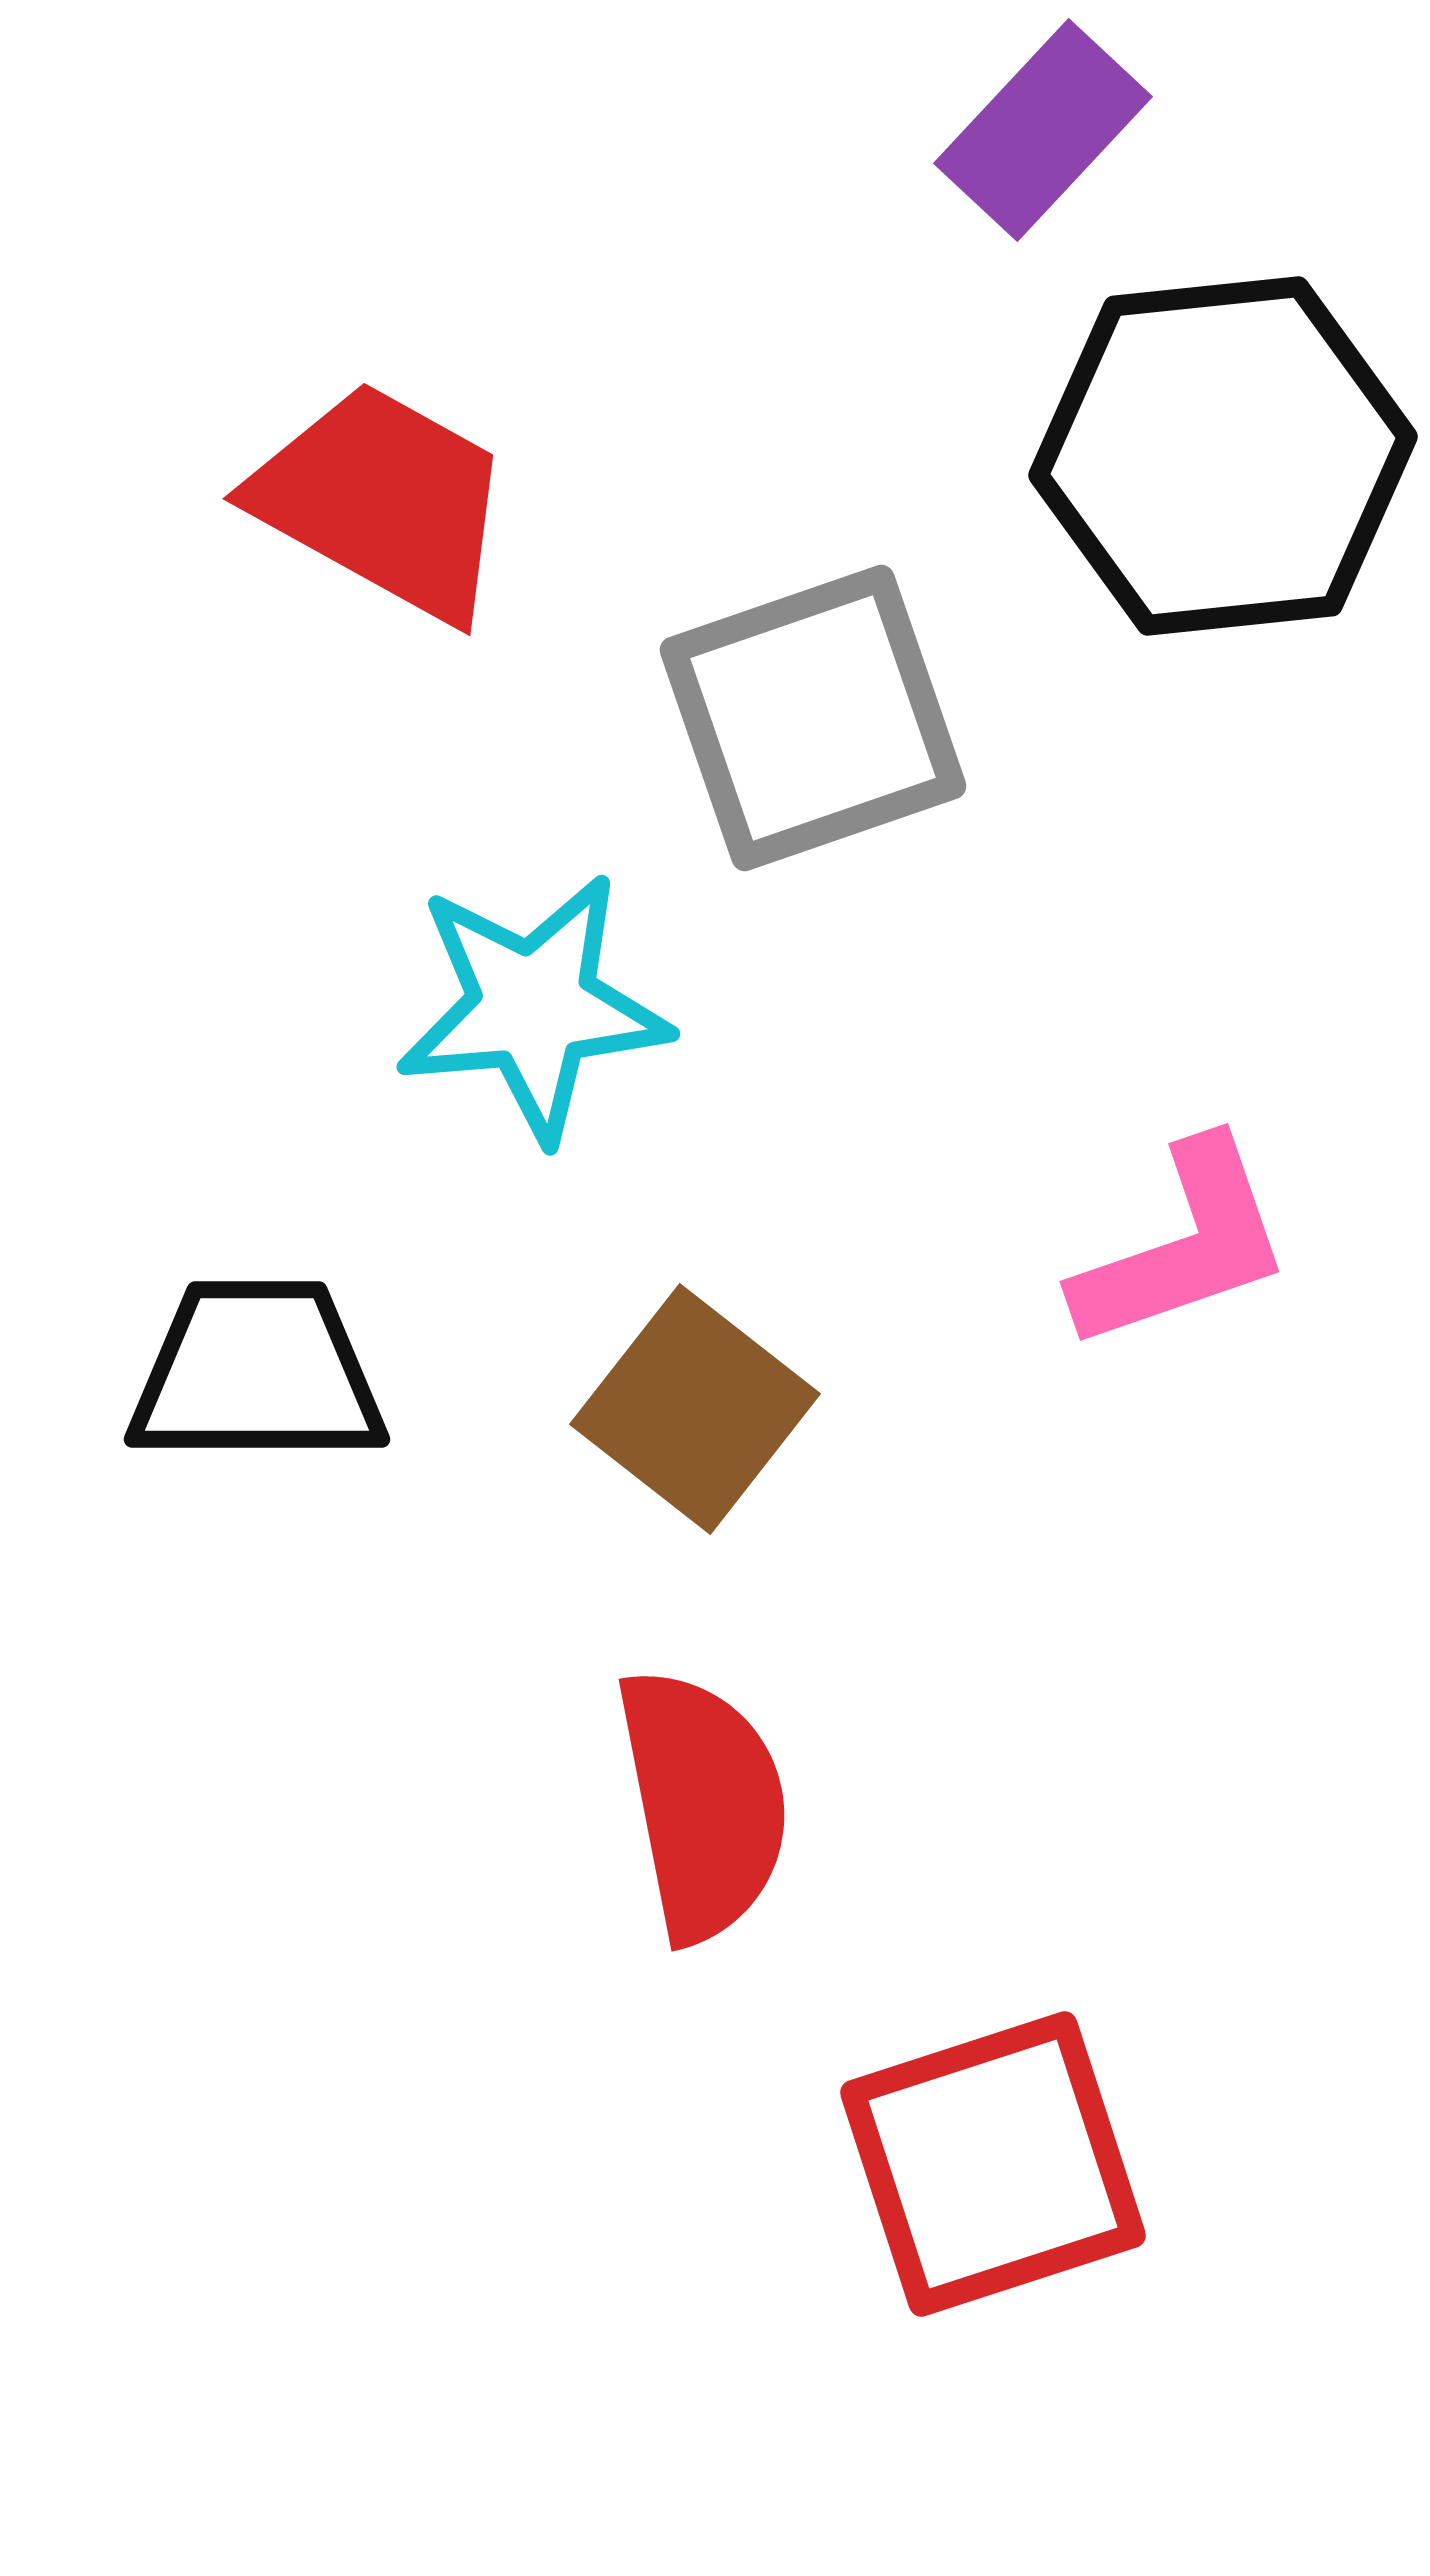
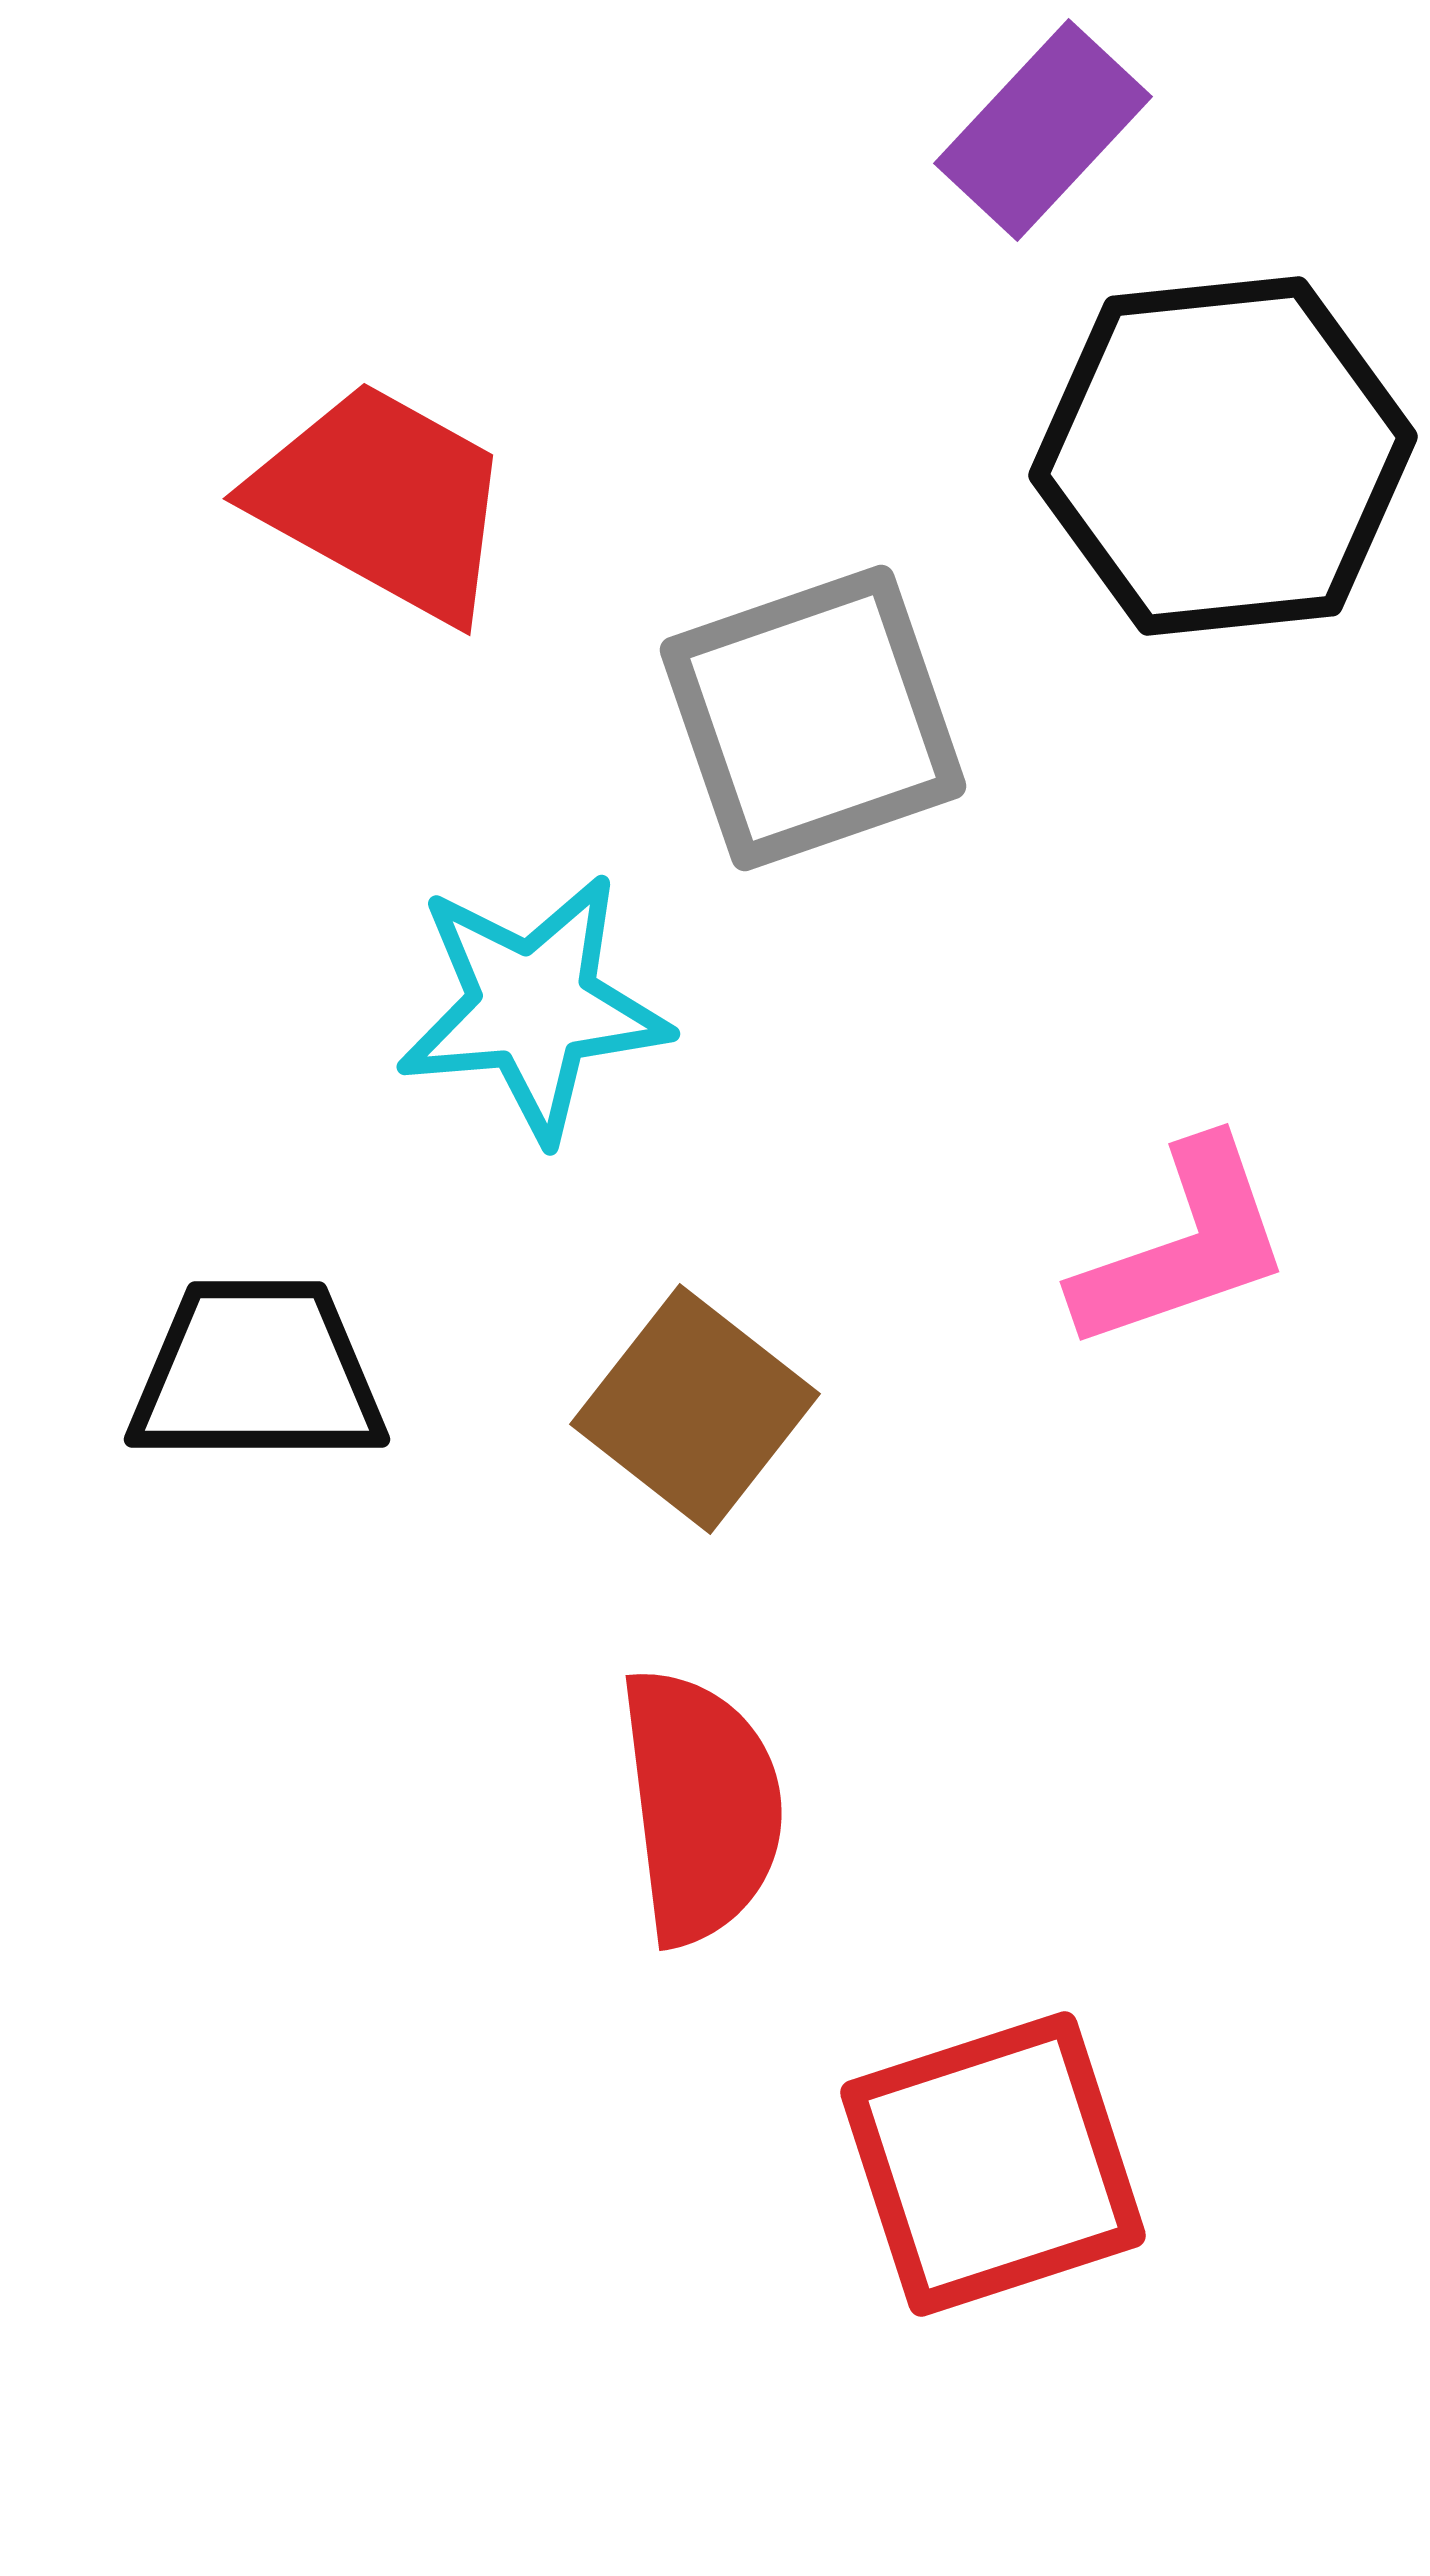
red semicircle: moved 2 px left, 2 px down; rotated 4 degrees clockwise
